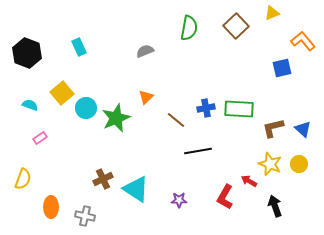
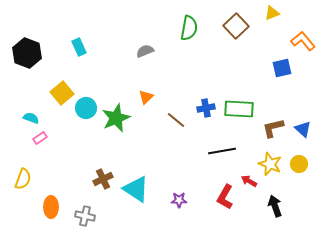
cyan semicircle: moved 1 px right, 13 px down
black line: moved 24 px right
